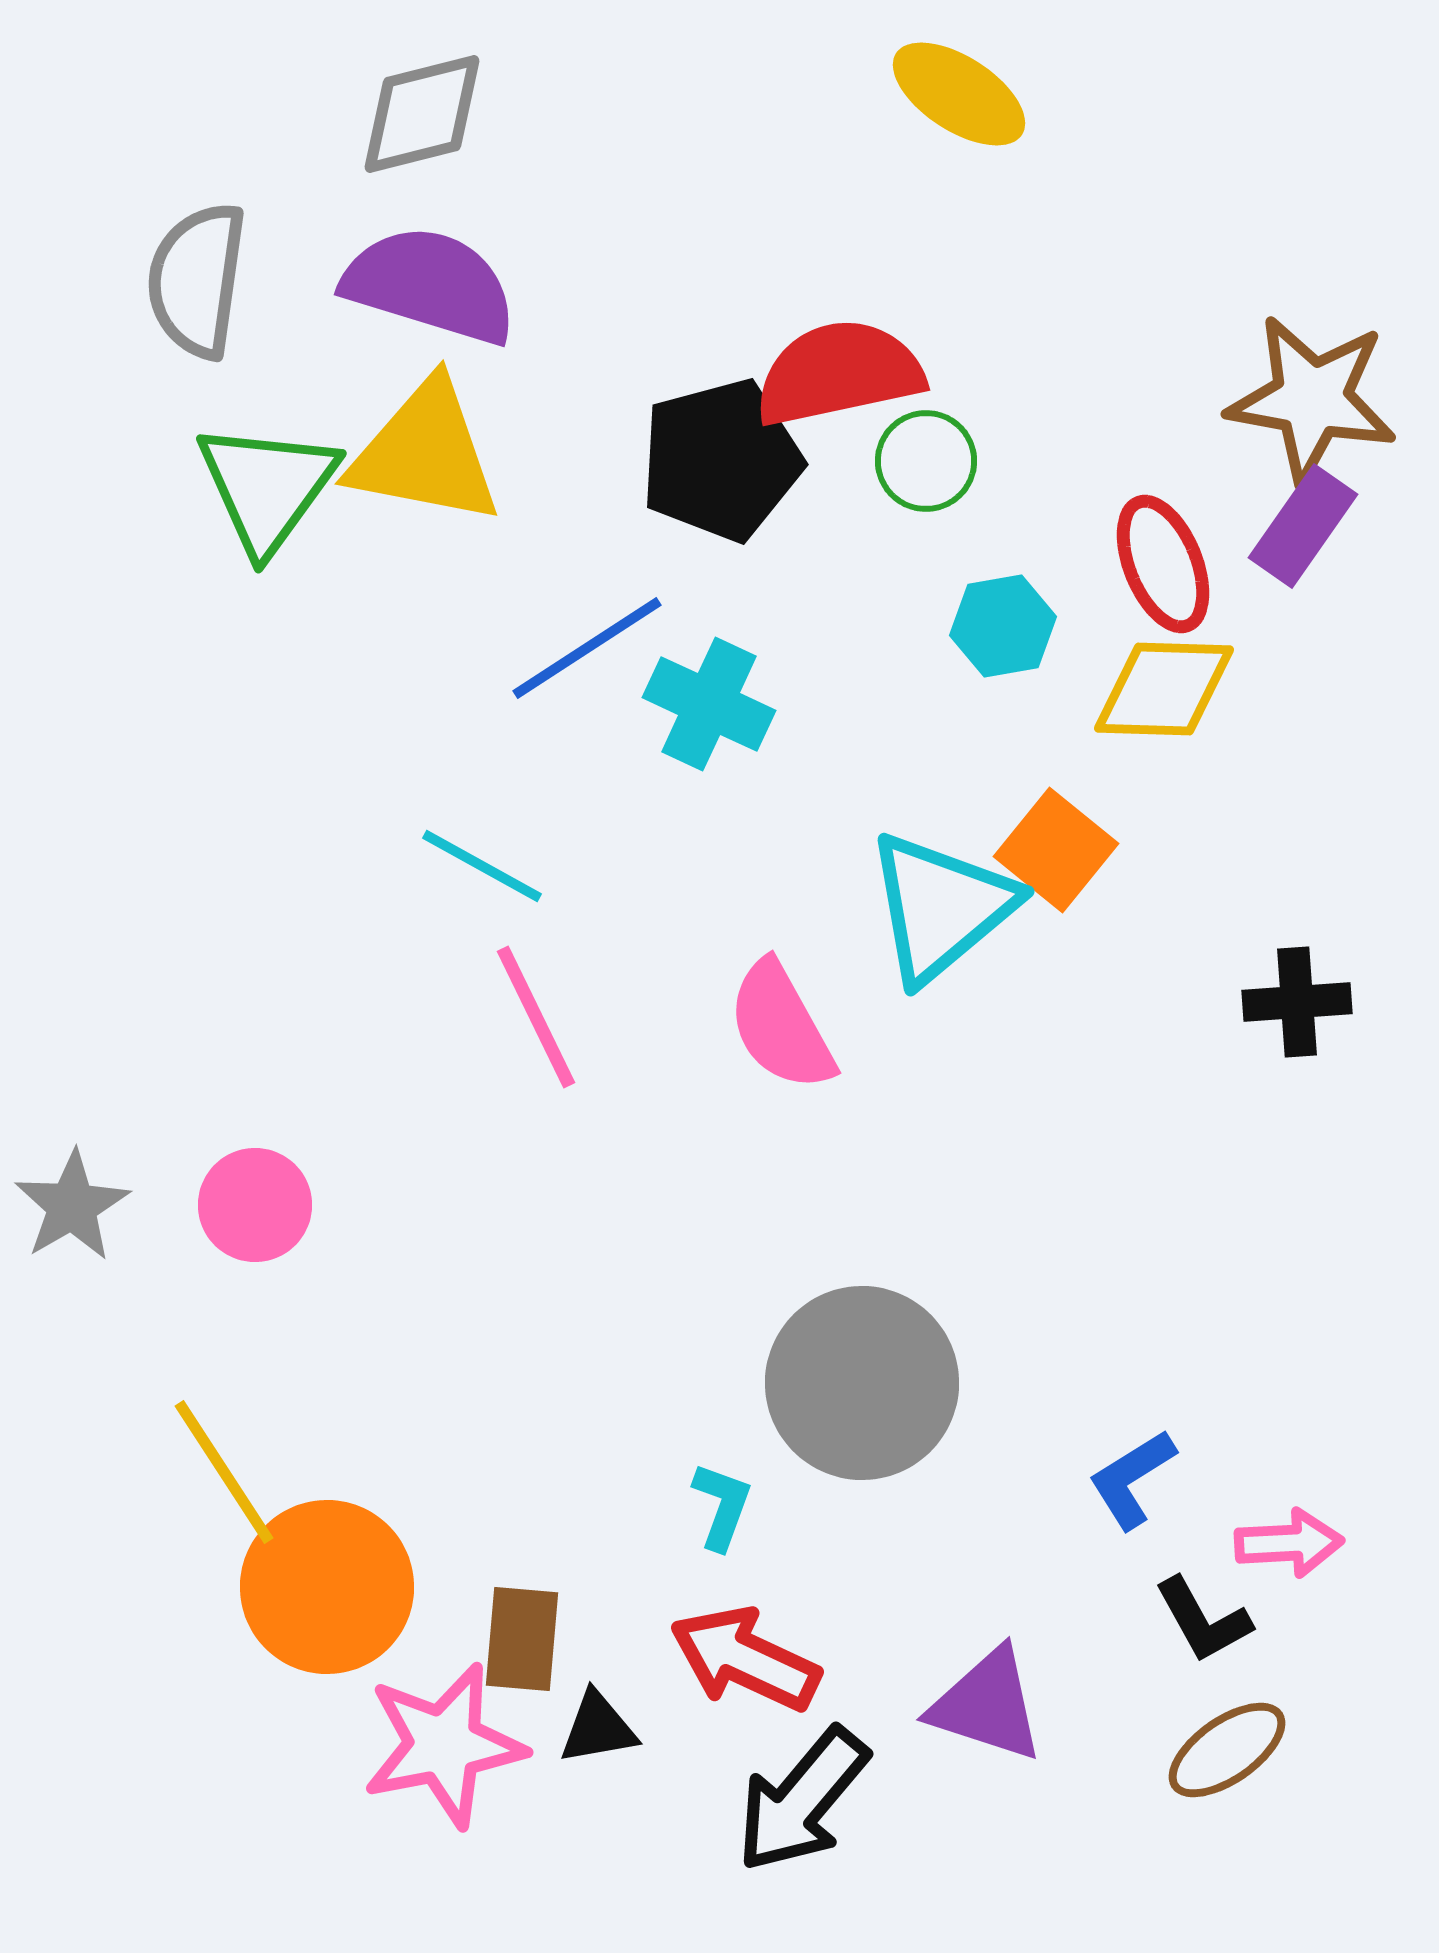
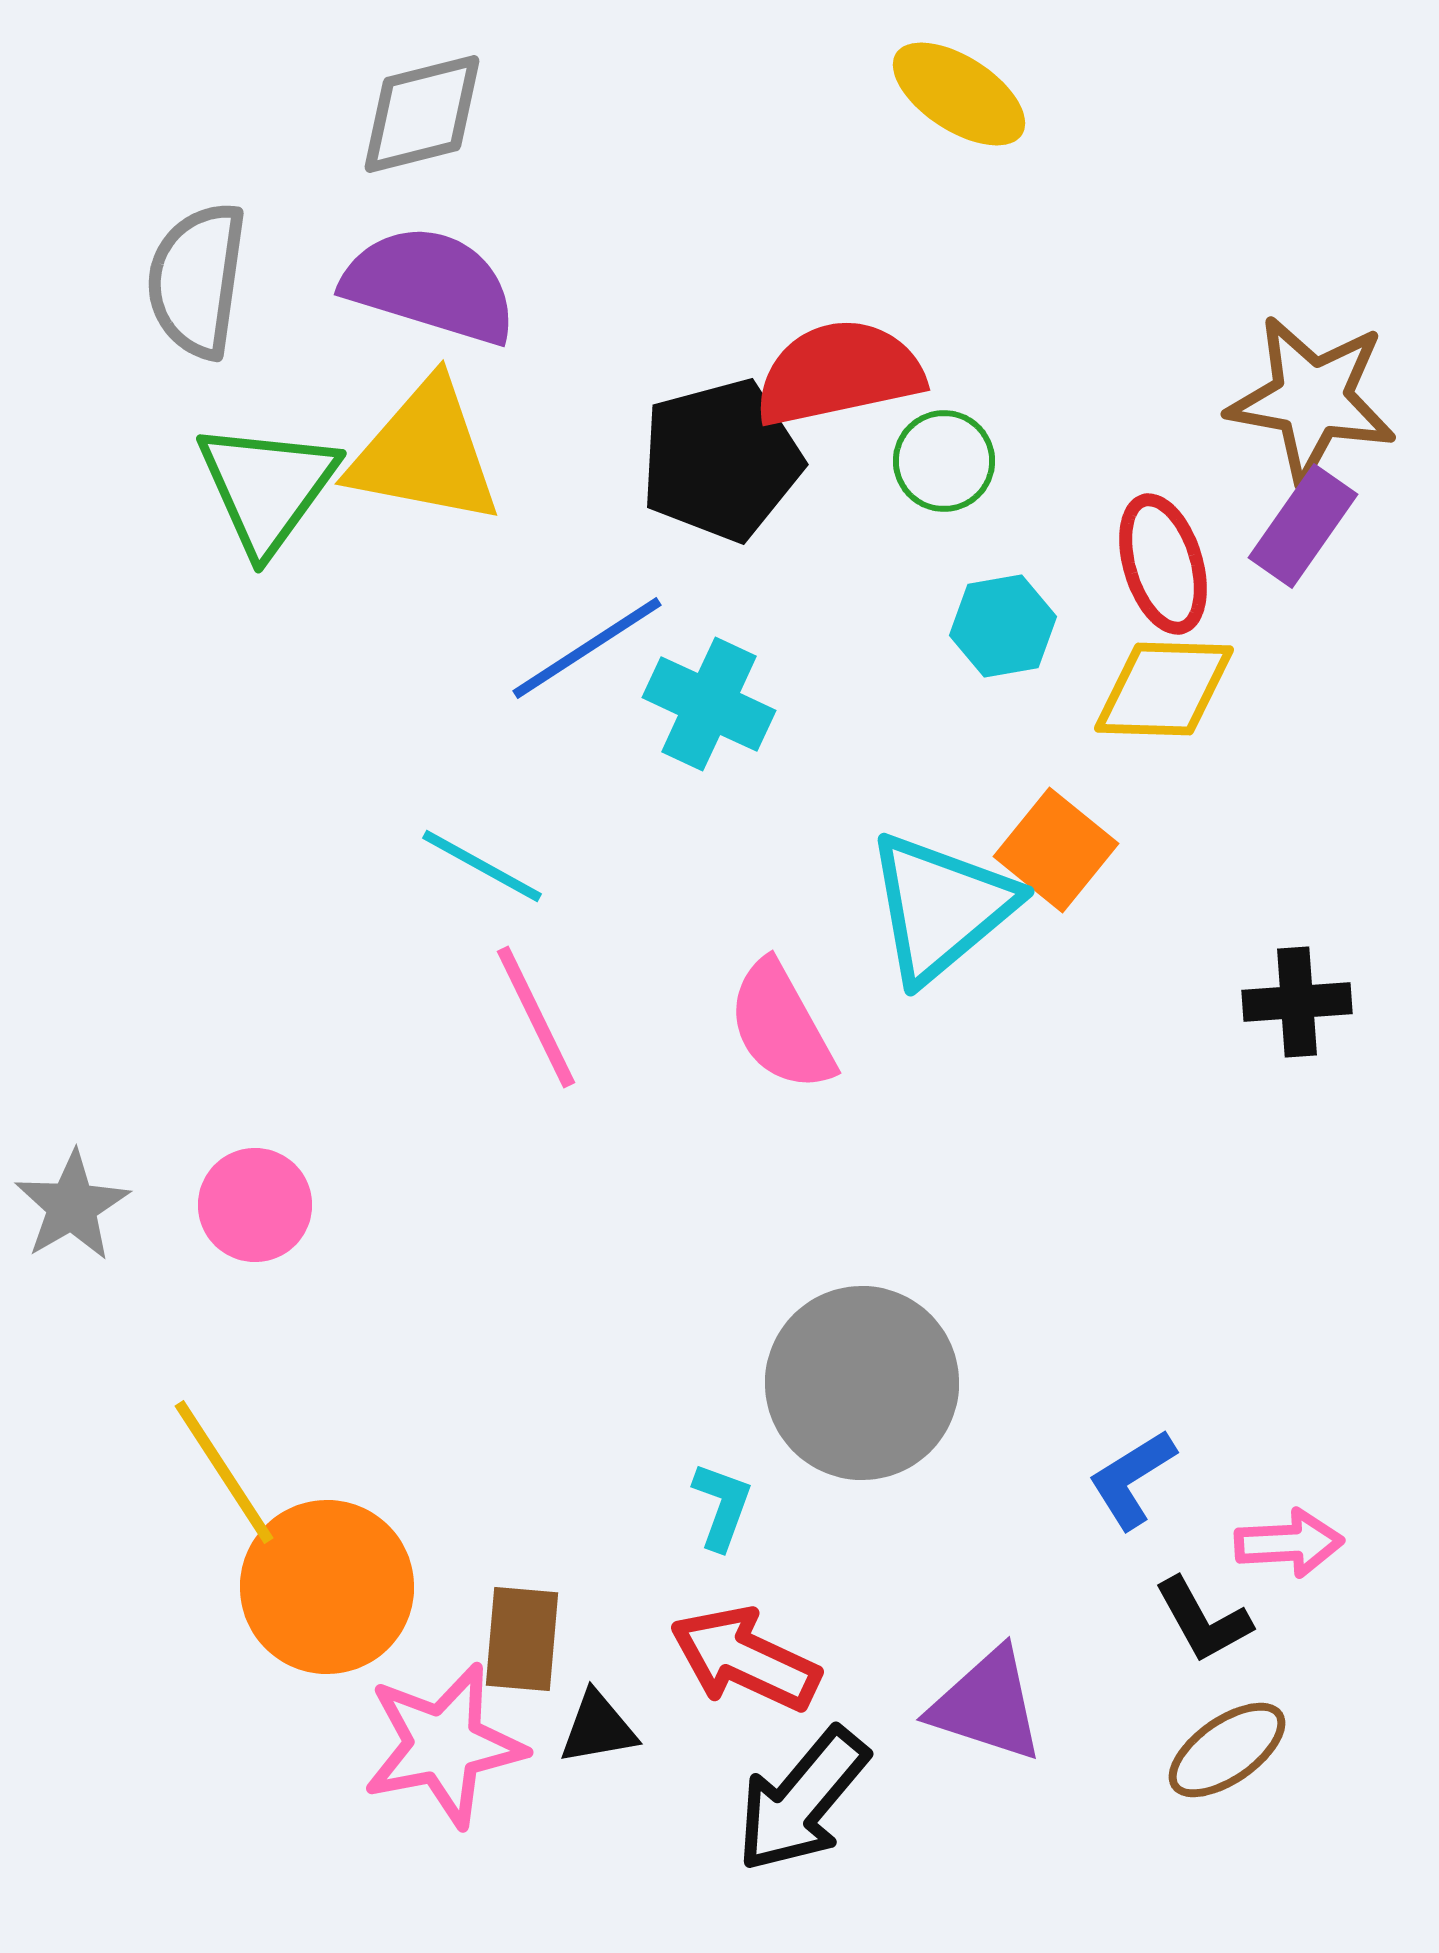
green circle: moved 18 px right
red ellipse: rotated 5 degrees clockwise
